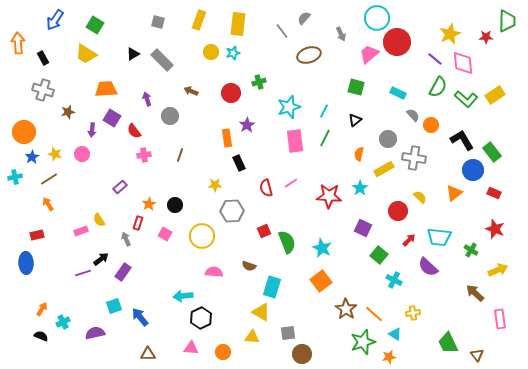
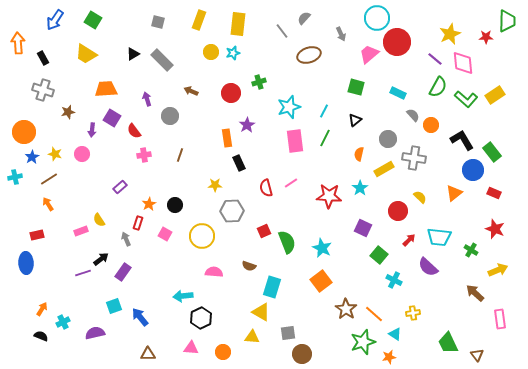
green square at (95, 25): moved 2 px left, 5 px up
